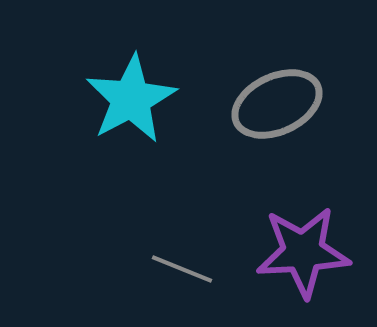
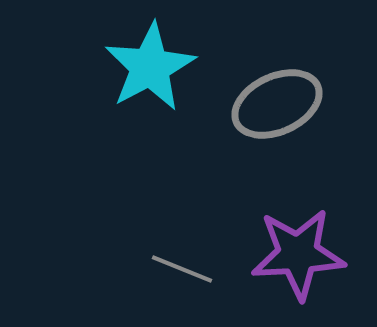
cyan star: moved 19 px right, 32 px up
purple star: moved 5 px left, 2 px down
